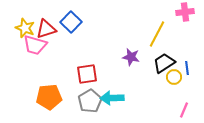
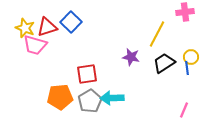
red triangle: moved 1 px right, 2 px up
yellow circle: moved 17 px right, 20 px up
orange pentagon: moved 11 px right
